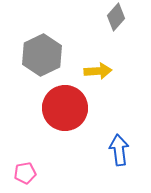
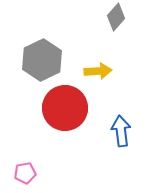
gray hexagon: moved 5 px down
blue arrow: moved 2 px right, 19 px up
